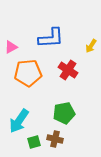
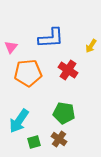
pink triangle: rotated 24 degrees counterclockwise
green pentagon: rotated 20 degrees clockwise
brown cross: moved 4 px right; rotated 21 degrees clockwise
